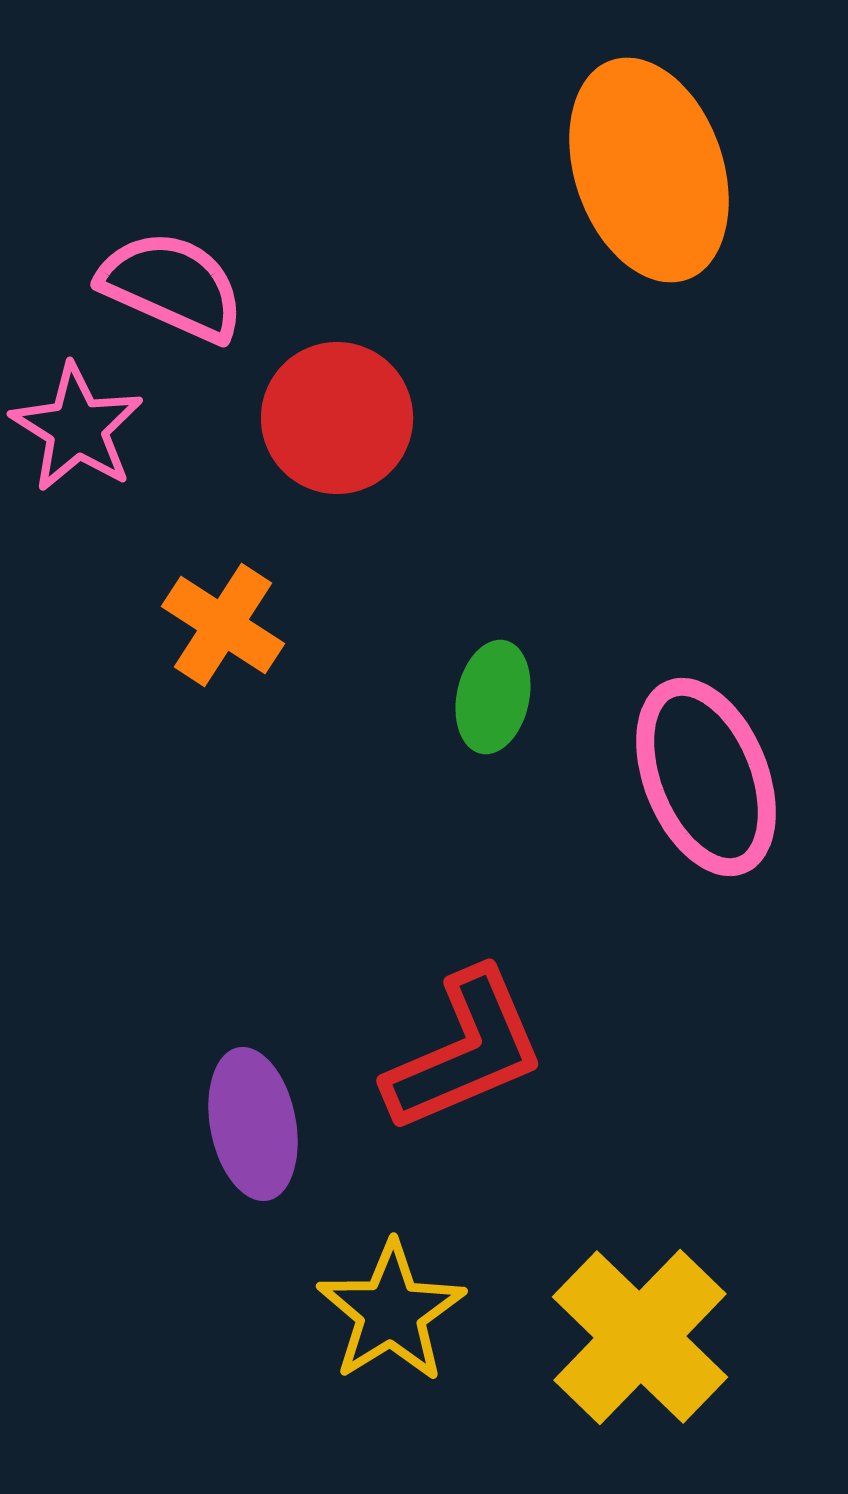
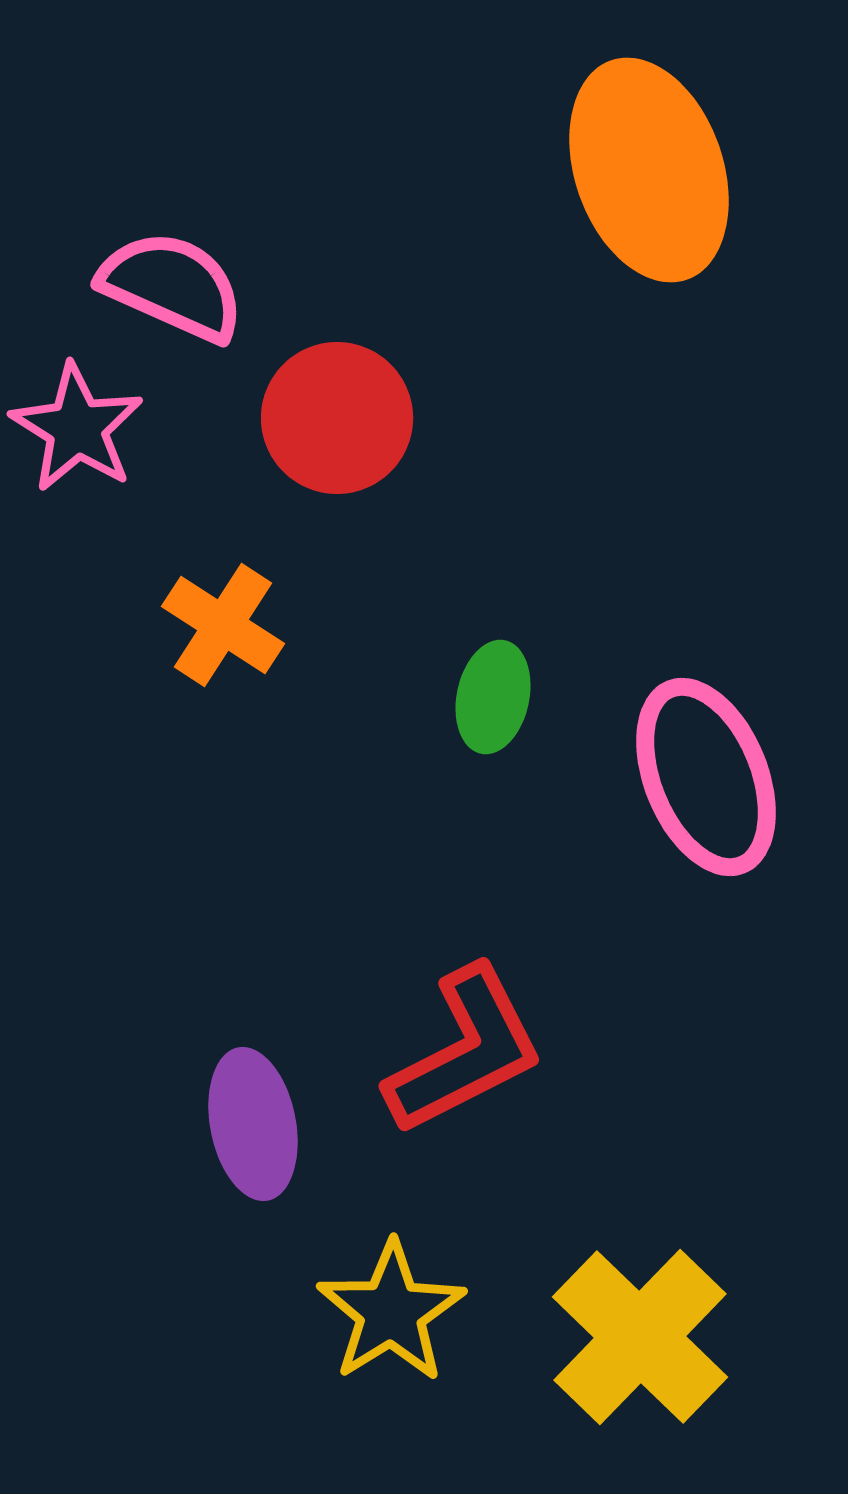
red L-shape: rotated 4 degrees counterclockwise
